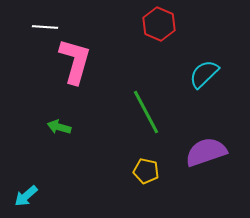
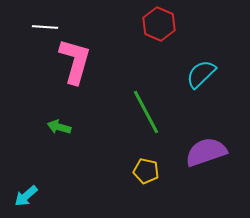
cyan semicircle: moved 3 px left
